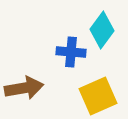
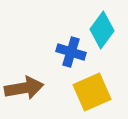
blue cross: rotated 12 degrees clockwise
yellow square: moved 6 px left, 4 px up
